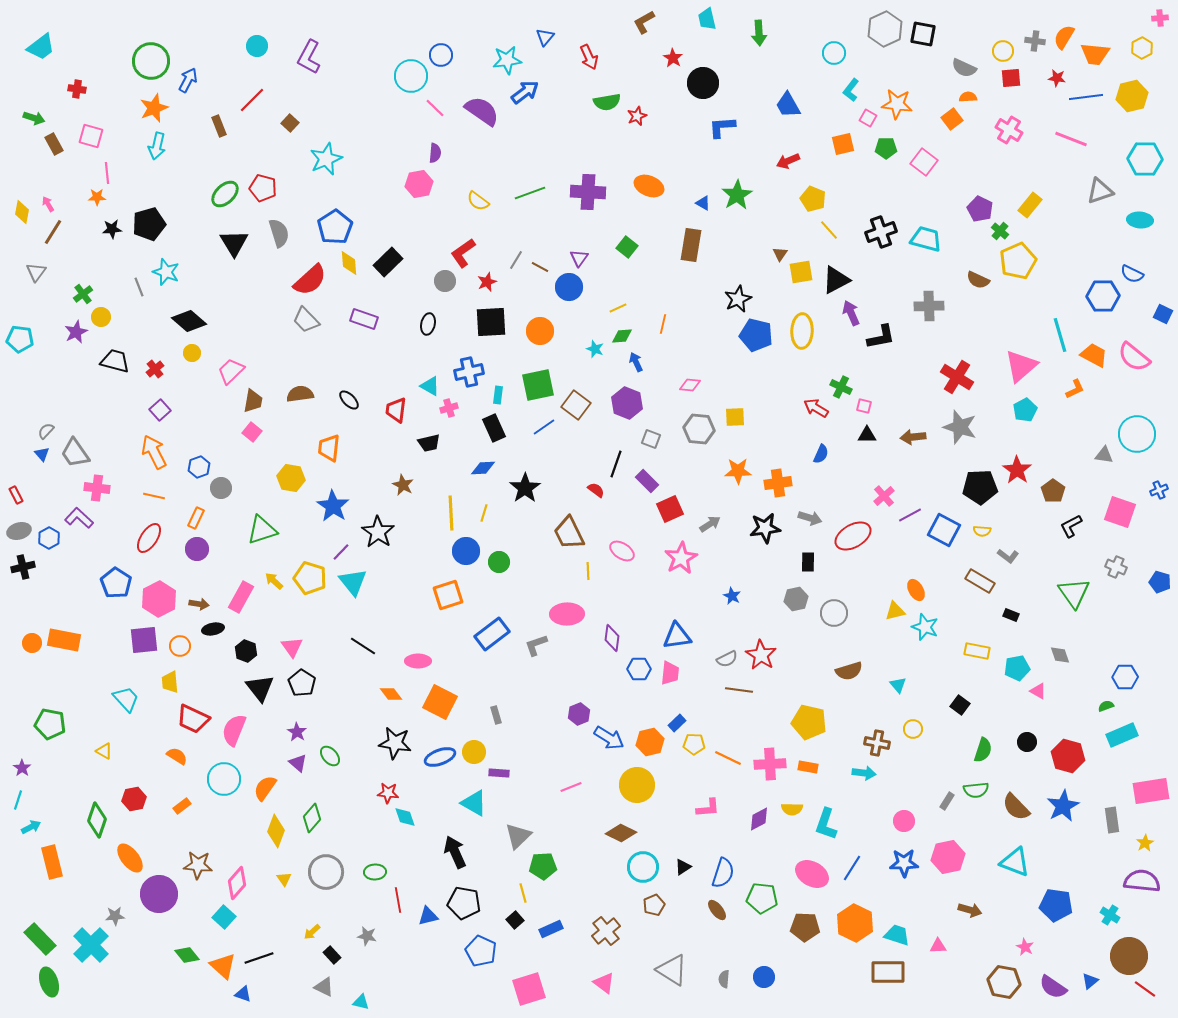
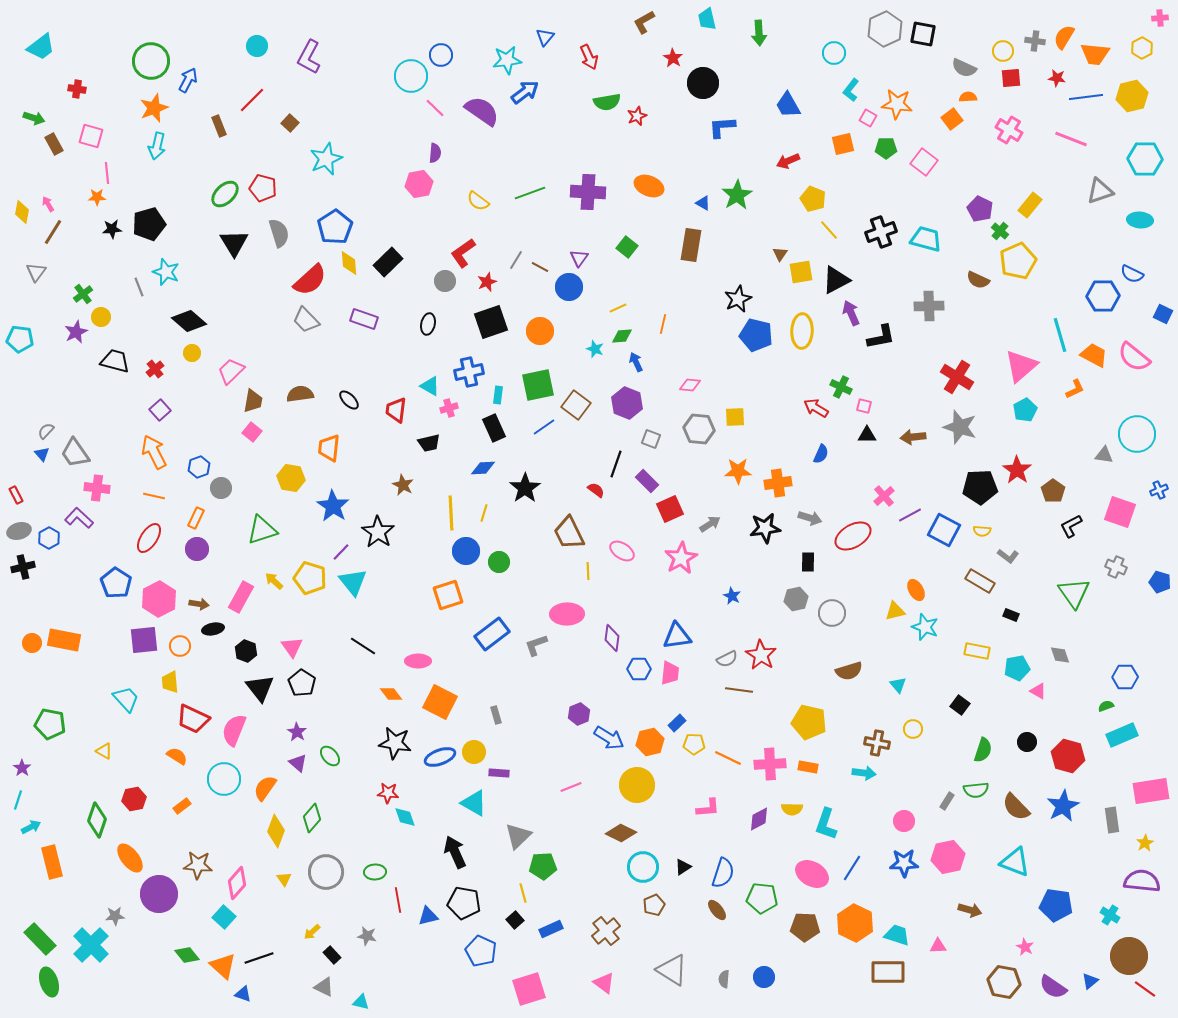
black square at (491, 322): rotated 16 degrees counterclockwise
gray circle at (834, 613): moved 2 px left
